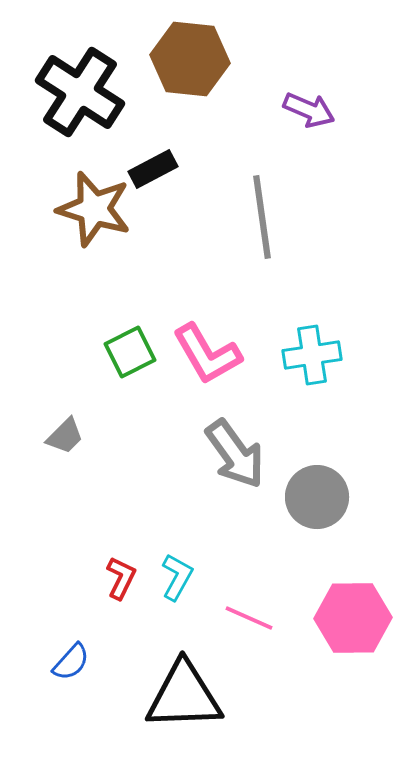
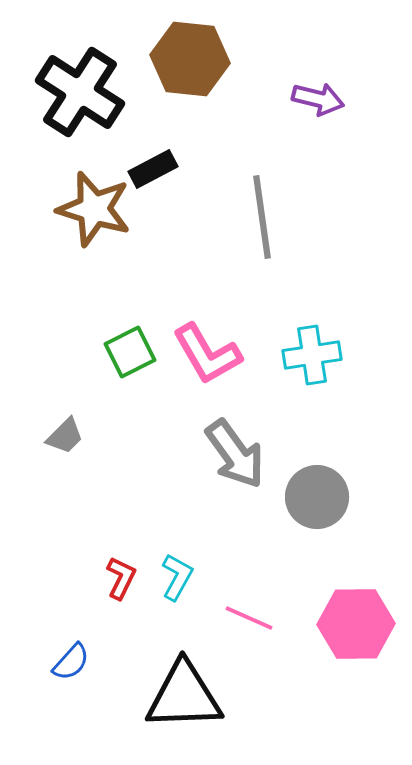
purple arrow: moved 9 px right, 11 px up; rotated 9 degrees counterclockwise
pink hexagon: moved 3 px right, 6 px down
